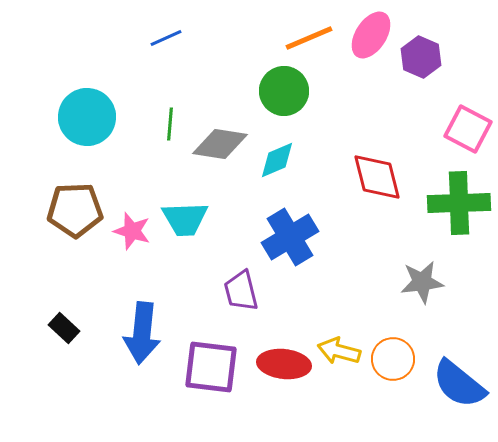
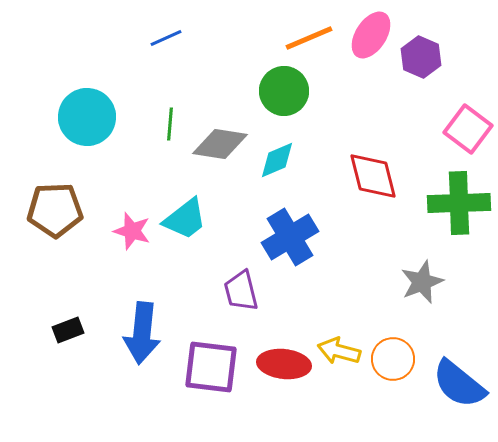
pink square: rotated 9 degrees clockwise
red diamond: moved 4 px left, 1 px up
brown pentagon: moved 20 px left
cyan trapezoid: rotated 36 degrees counterclockwise
gray star: rotated 15 degrees counterclockwise
black rectangle: moved 4 px right, 2 px down; rotated 64 degrees counterclockwise
